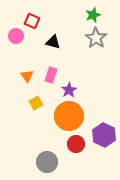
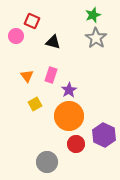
yellow square: moved 1 px left, 1 px down
